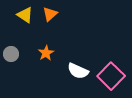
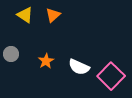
orange triangle: moved 3 px right, 1 px down
orange star: moved 8 px down
white semicircle: moved 1 px right, 4 px up
